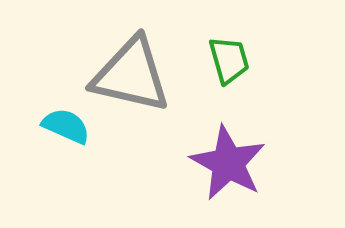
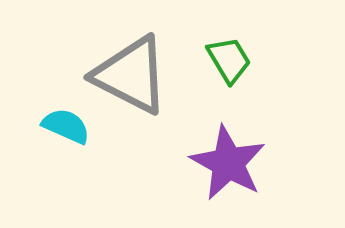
green trapezoid: rotated 15 degrees counterclockwise
gray triangle: rotated 14 degrees clockwise
